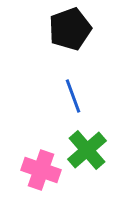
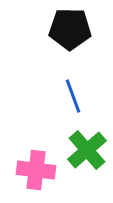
black pentagon: rotated 21 degrees clockwise
pink cross: moved 5 px left; rotated 12 degrees counterclockwise
